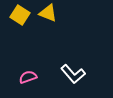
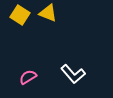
pink semicircle: rotated 12 degrees counterclockwise
